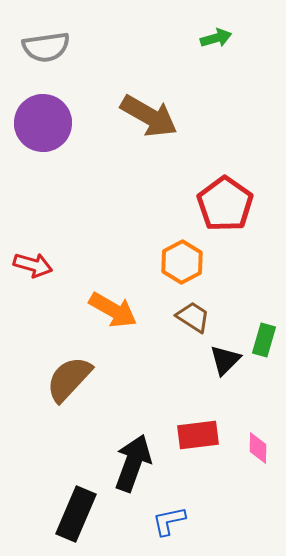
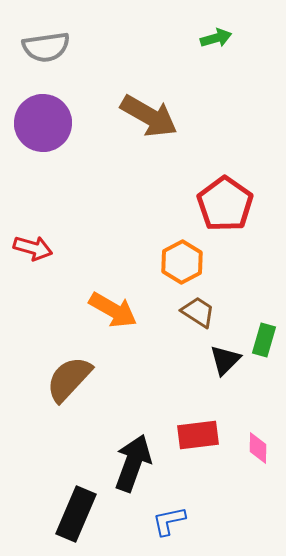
red arrow: moved 17 px up
brown trapezoid: moved 5 px right, 5 px up
